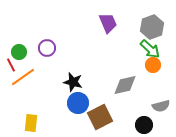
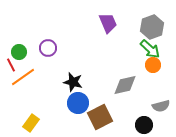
purple circle: moved 1 px right
yellow rectangle: rotated 30 degrees clockwise
